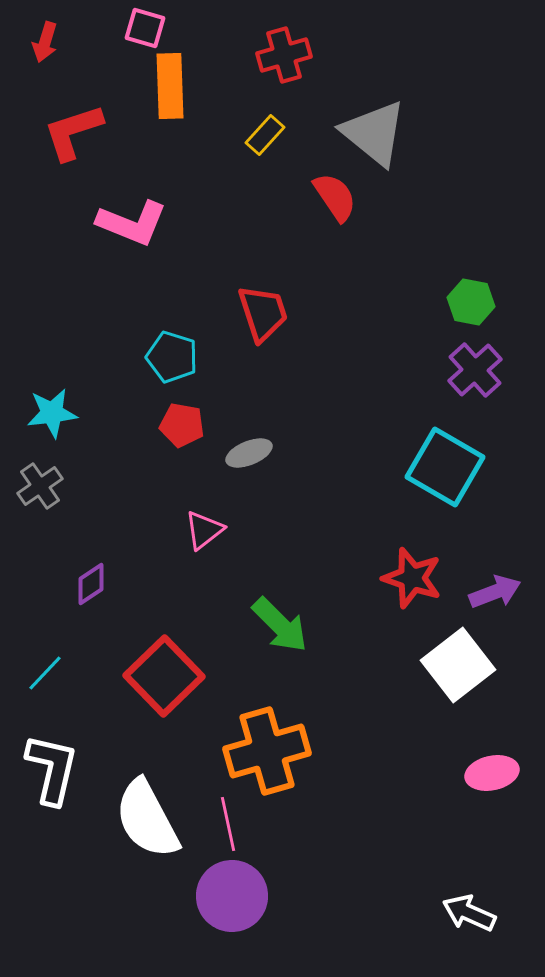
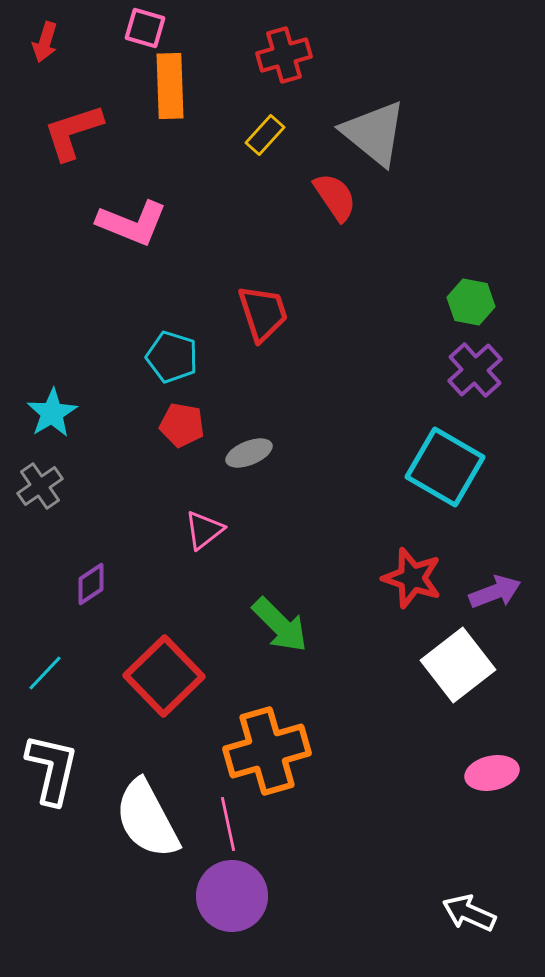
cyan star: rotated 24 degrees counterclockwise
